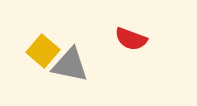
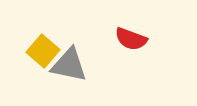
gray triangle: moved 1 px left
